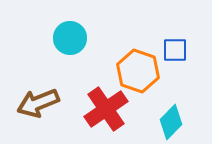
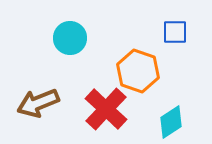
blue square: moved 18 px up
red cross: rotated 12 degrees counterclockwise
cyan diamond: rotated 12 degrees clockwise
